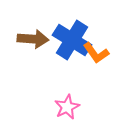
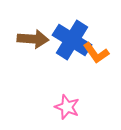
pink star: rotated 25 degrees counterclockwise
